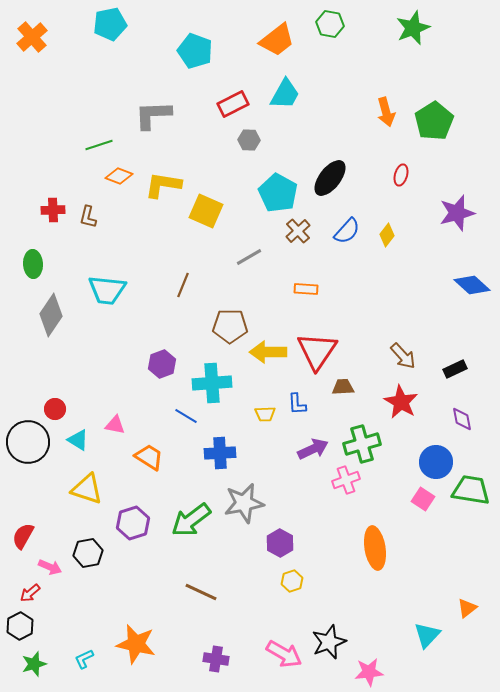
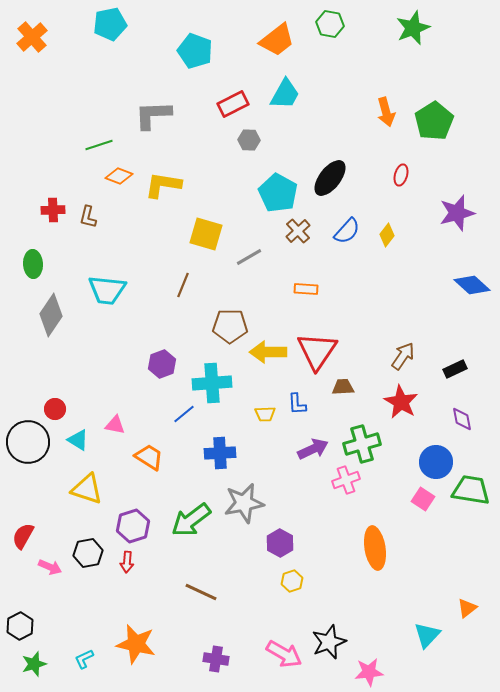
yellow square at (206, 211): moved 23 px down; rotated 8 degrees counterclockwise
brown arrow at (403, 356): rotated 104 degrees counterclockwise
blue line at (186, 416): moved 2 px left, 2 px up; rotated 70 degrees counterclockwise
purple hexagon at (133, 523): moved 3 px down
red arrow at (30, 593): moved 97 px right, 31 px up; rotated 45 degrees counterclockwise
